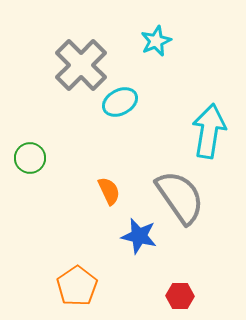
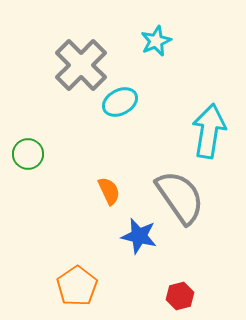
green circle: moved 2 px left, 4 px up
red hexagon: rotated 16 degrees counterclockwise
